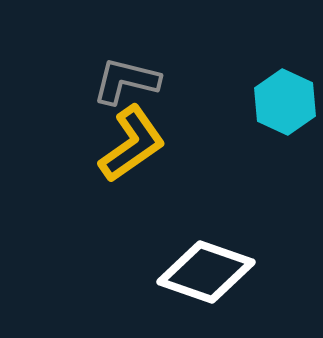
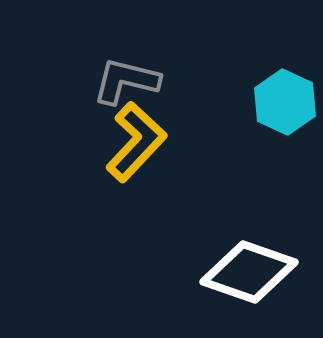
yellow L-shape: moved 4 px right, 2 px up; rotated 12 degrees counterclockwise
white diamond: moved 43 px right
